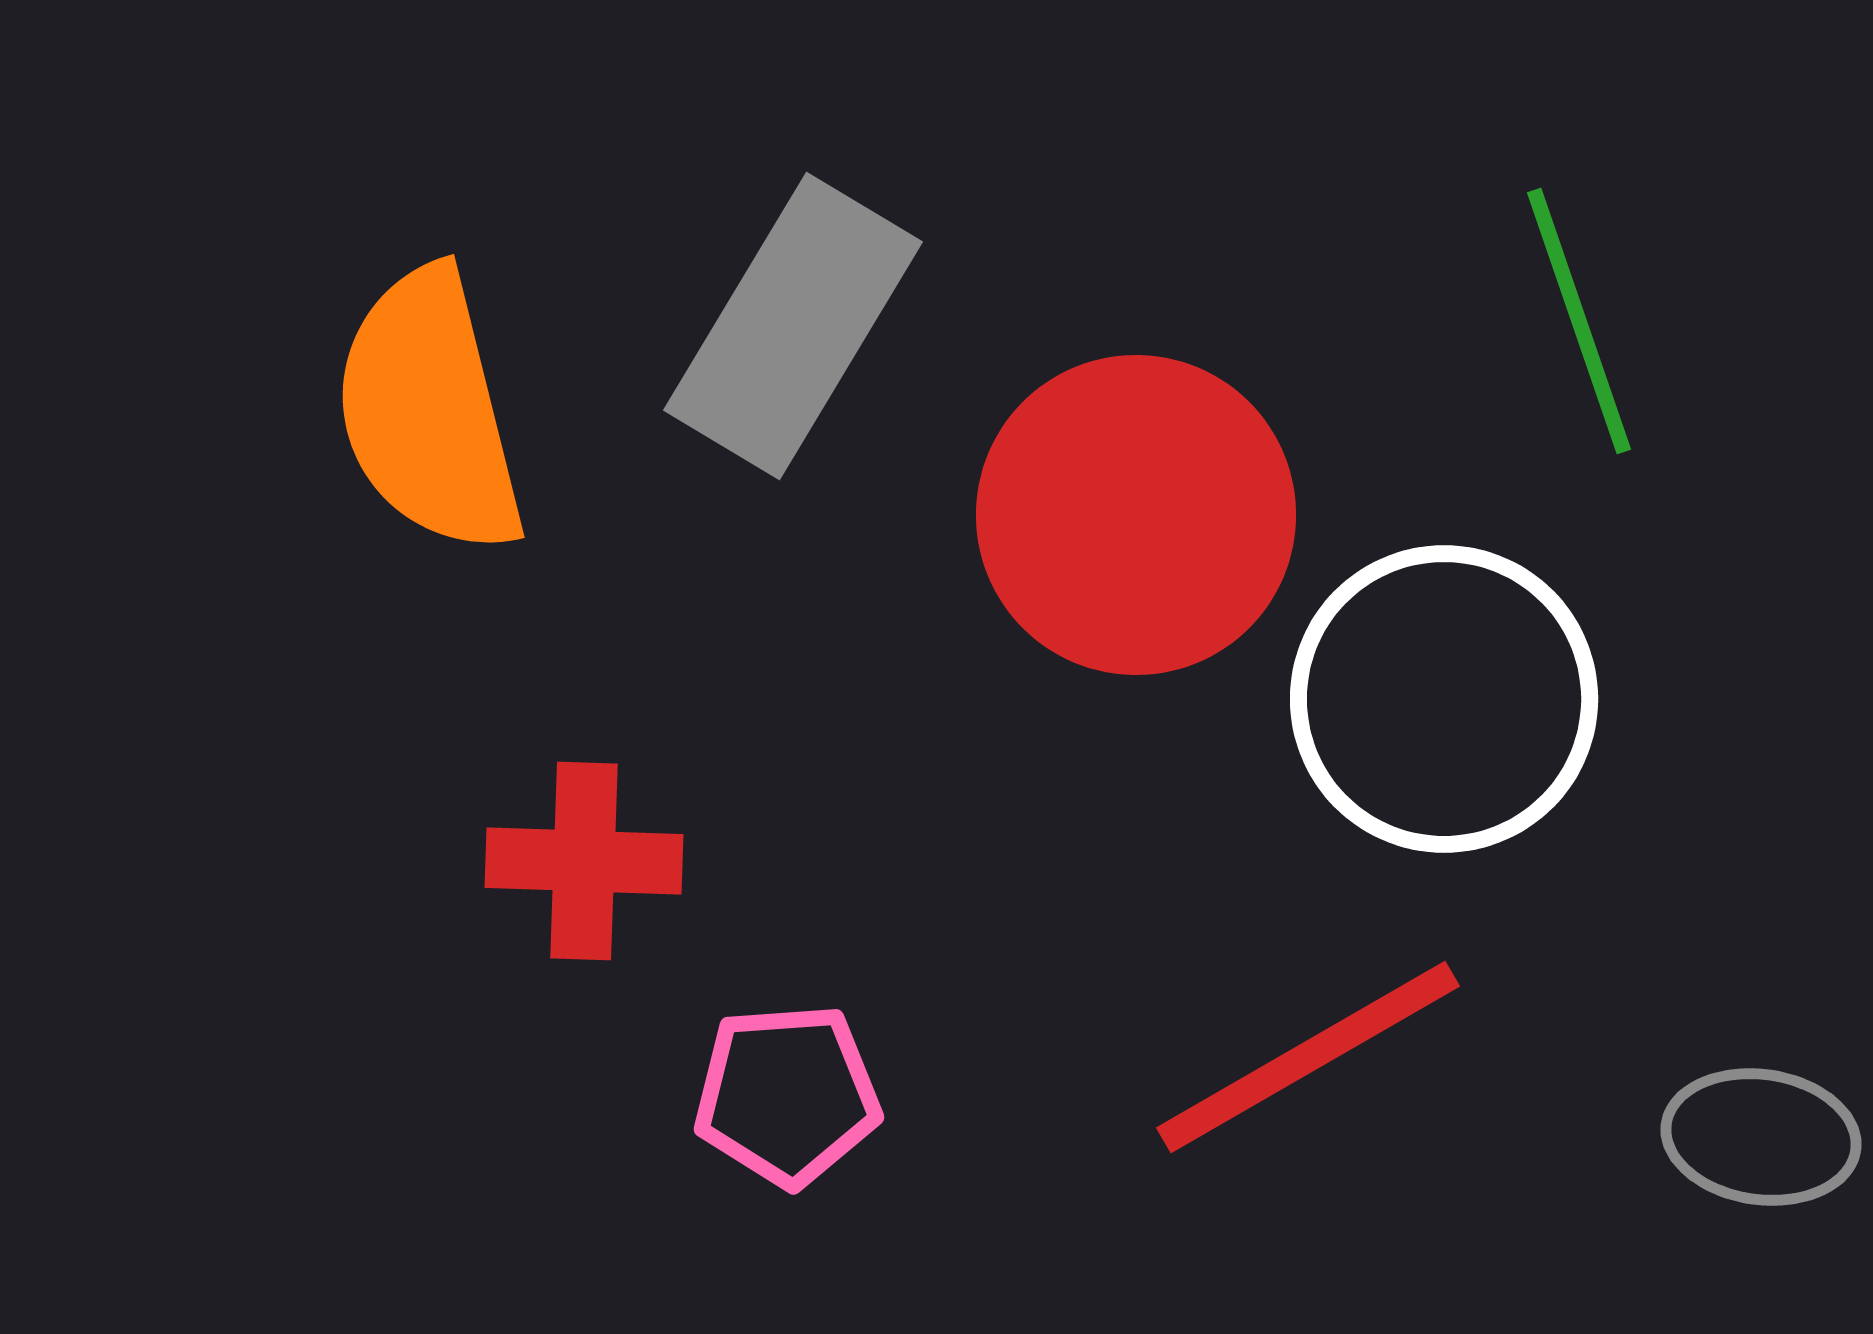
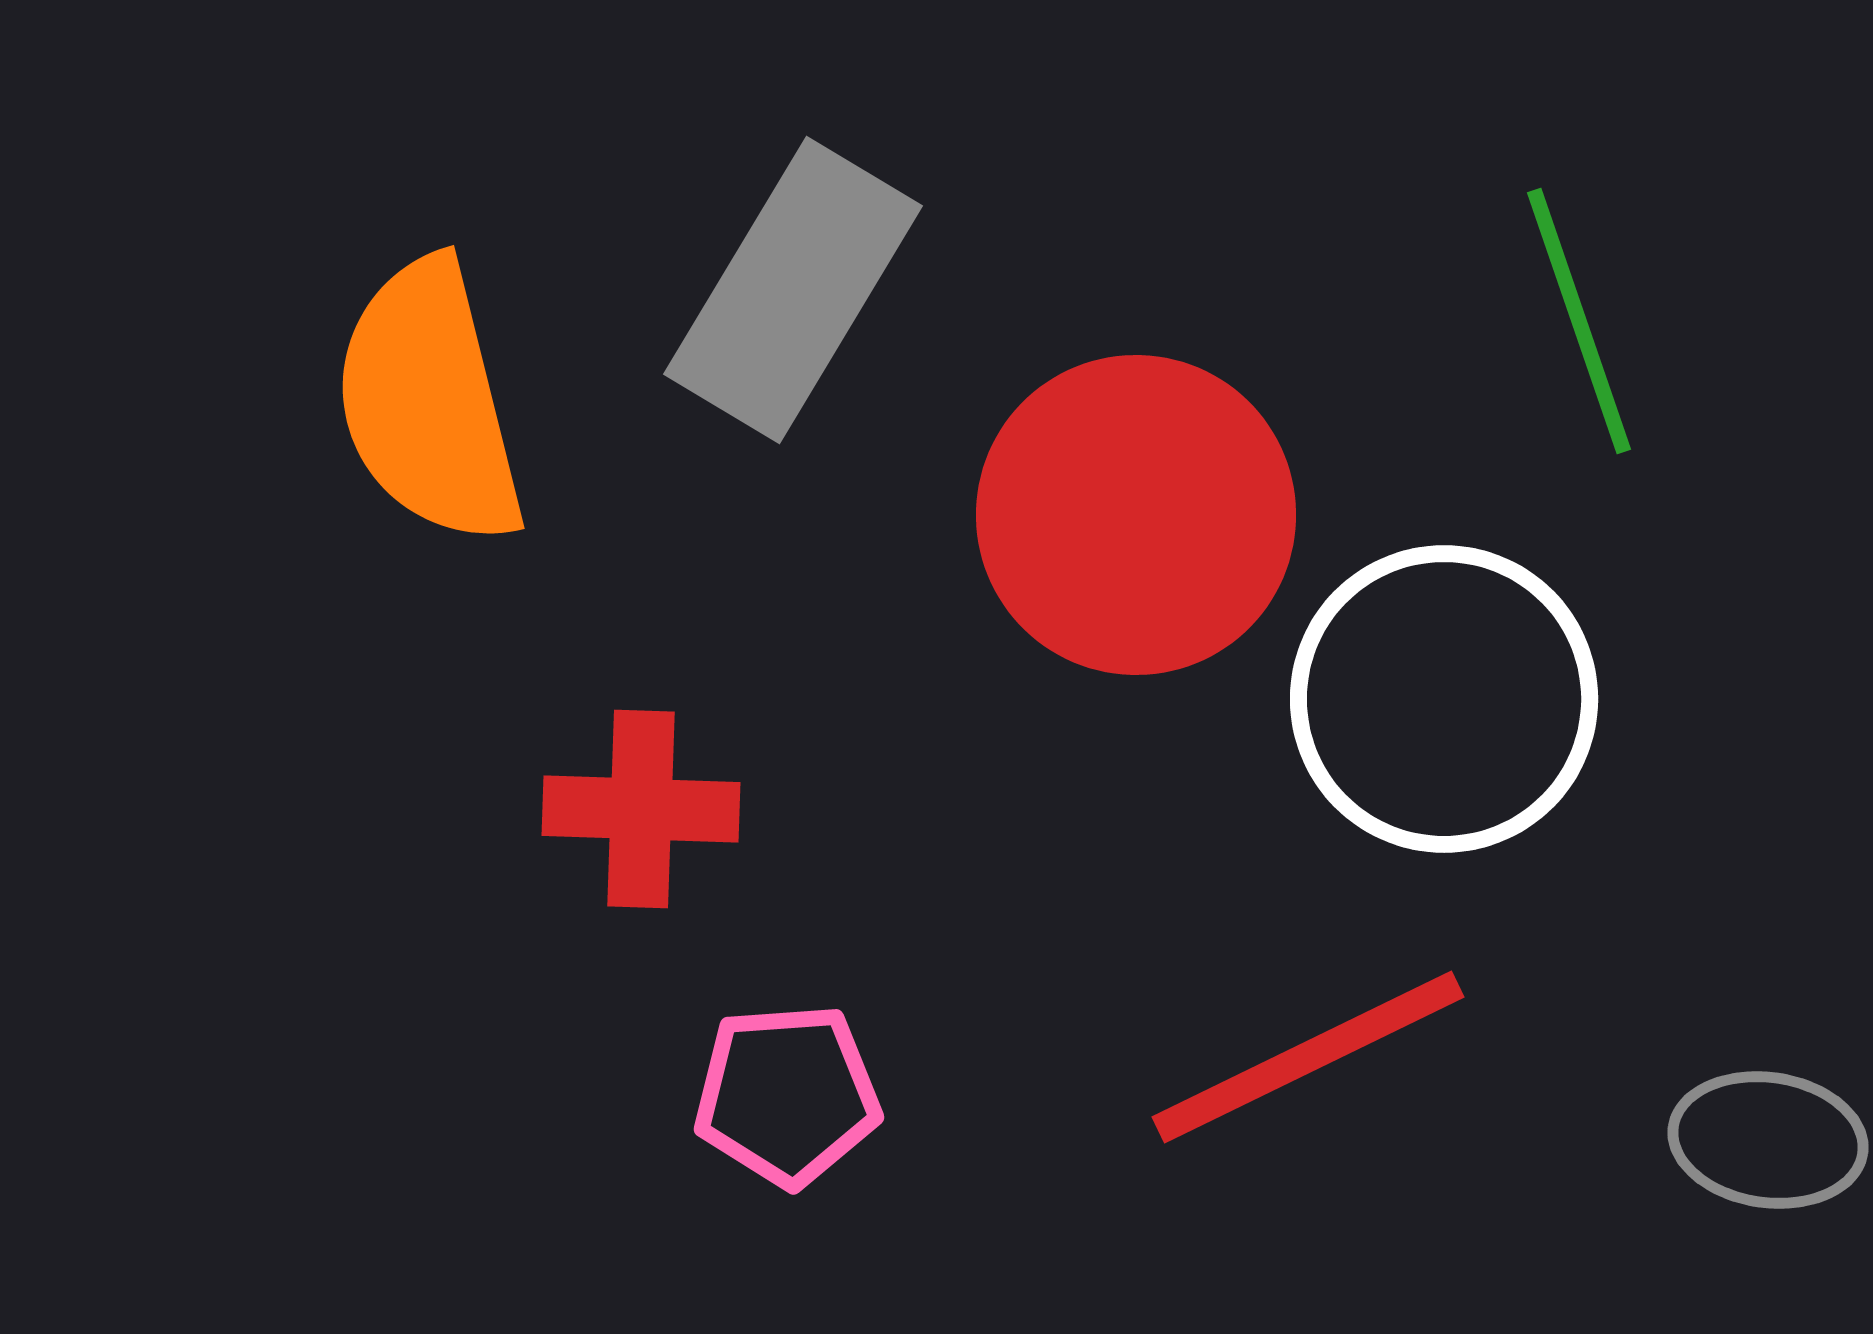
gray rectangle: moved 36 px up
orange semicircle: moved 9 px up
red cross: moved 57 px right, 52 px up
red line: rotated 4 degrees clockwise
gray ellipse: moved 7 px right, 3 px down
